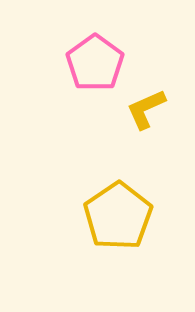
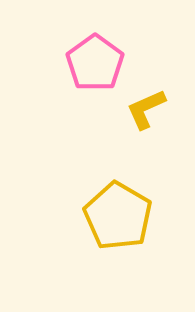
yellow pentagon: rotated 8 degrees counterclockwise
